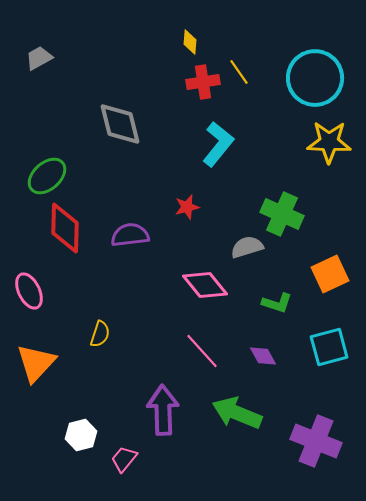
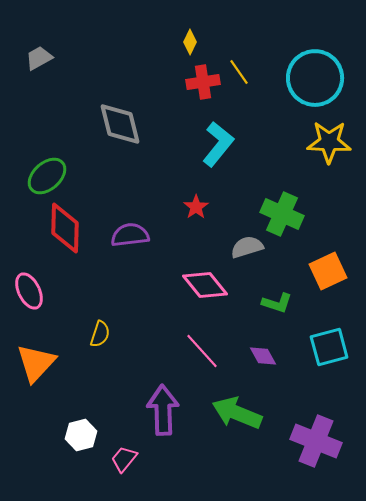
yellow diamond: rotated 20 degrees clockwise
red star: moved 9 px right; rotated 20 degrees counterclockwise
orange square: moved 2 px left, 3 px up
